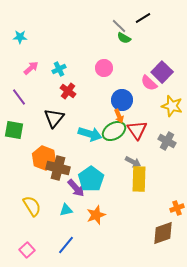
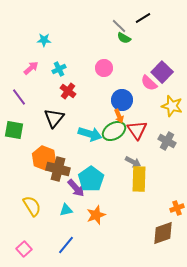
cyan star: moved 24 px right, 3 px down
brown cross: moved 1 px down
pink square: moved 3 px left, 1 px up
